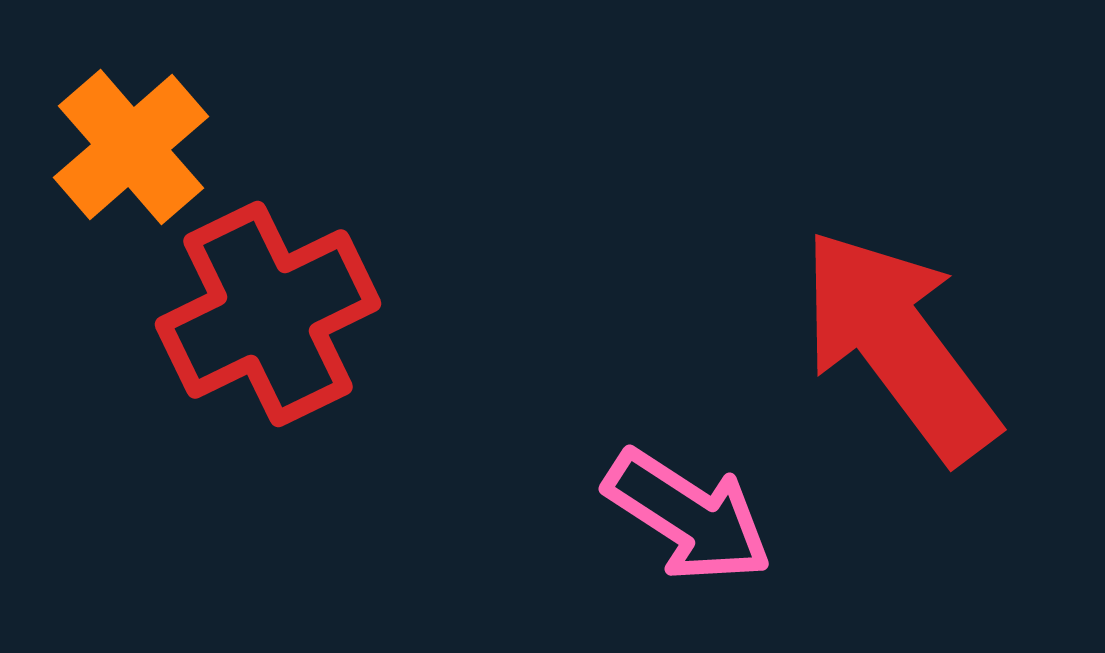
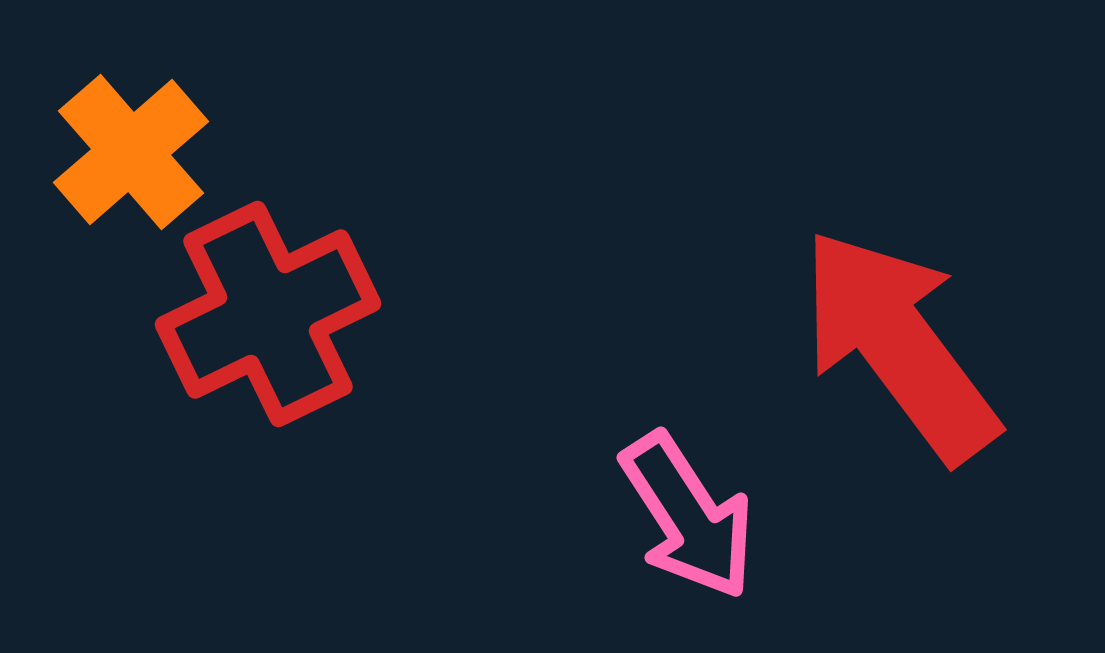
orange cross: moved 5 px down
pink arrow: rotated 24 degrees clockwise
